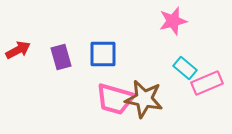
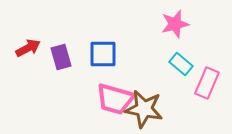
pink star: moved 2 px right, 3 px down
red arrow: moved 10 px right, 2 px up
cyan rectangle: moved 4 px left, 4 px up
pink rectangle: rotated 44 degrees counterclockwise
brown star: moved 10 px down
